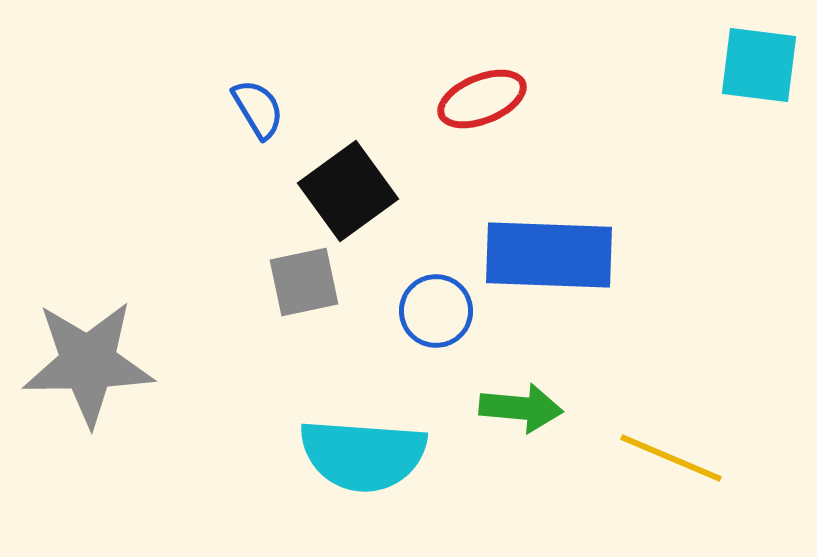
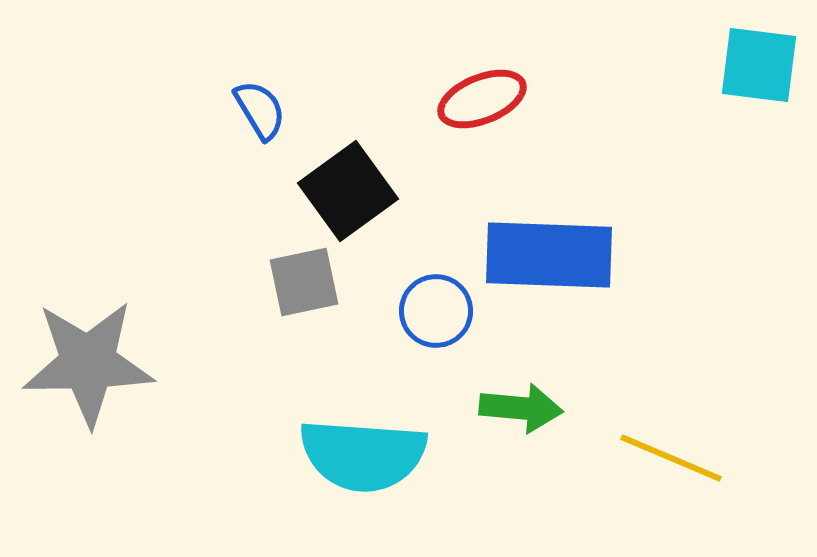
blue semicircle: moved 2 px right, 1 px down
